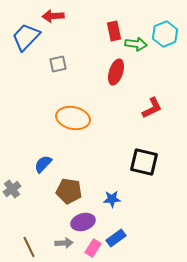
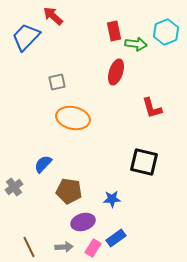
red arrow: rotated 45 degrees clockwise
cyan hexagon: moved 1 px right, 2 px up
gray square: moved 1 px left, 18 px down
red L-shape: rotated 100 degrees clockwise
gray cross: moved 2 px right, 2 px up
gray arrow: moved 4 px down
